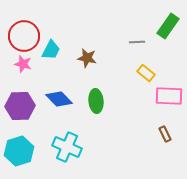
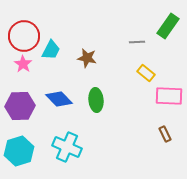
pink star: rotated 18 degrees clockwise
green ellipse: moved 1 px up
